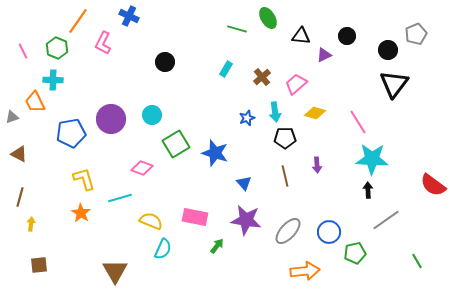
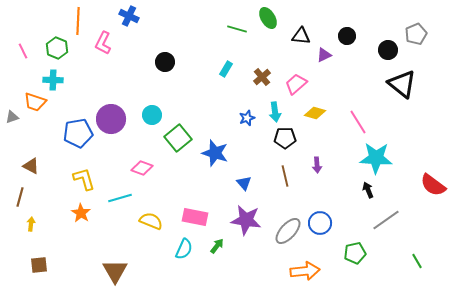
orange line at (78, 21): rotated 32 degrees counterclockwise
black triangle at (394, 84): moved 8 px right; rotated 28 degrees counterclockwise
orange trapezoid at (35, 102): rotated 45 degrees counterclockwise
blue pentagon at (71, 133): moved 7 px right
green square at (176, 144): moved 2 px right, 6 px up; rotated 8 degrees counterclockwise
brown triangle at (19, 154): moved 12 px right, 12 px down
cyan star at (372, 159): moved 4 px right, 1 px up
black arrow at (368, 190): rotated 21 degrees counterclockwise
blue circle at (329, 232): moved 9 px left, 9 px up
cyan semicircle at (163, 249): moved 21 px right
